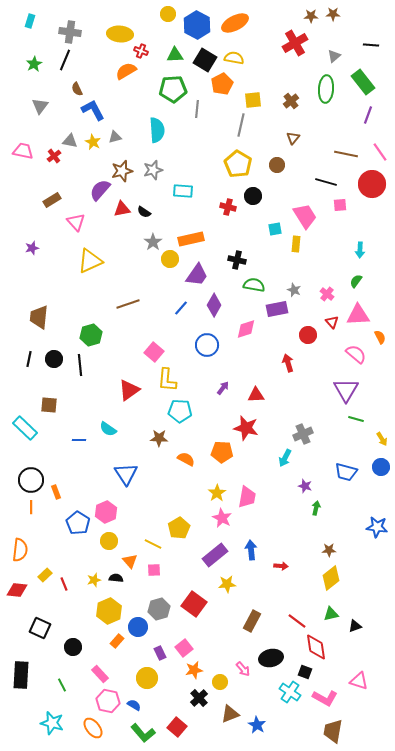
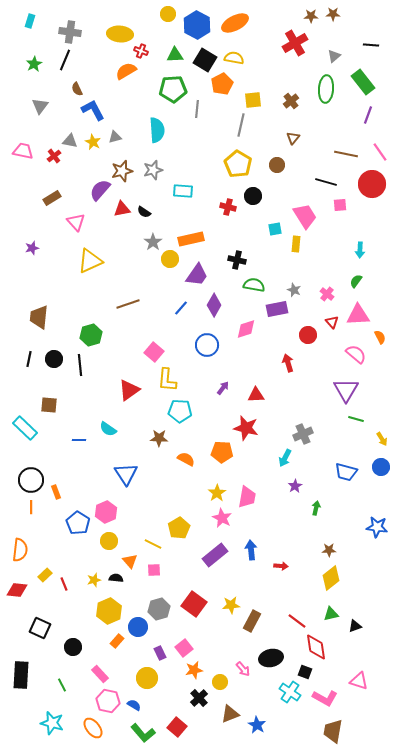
brown rectangle at (52, 200): moved 2 px up
purple star at (305, 486): moved 10 px left; rotated 24 degrees clockwise
yellow star at (227, 584): moved 4 px right, 21 px down
